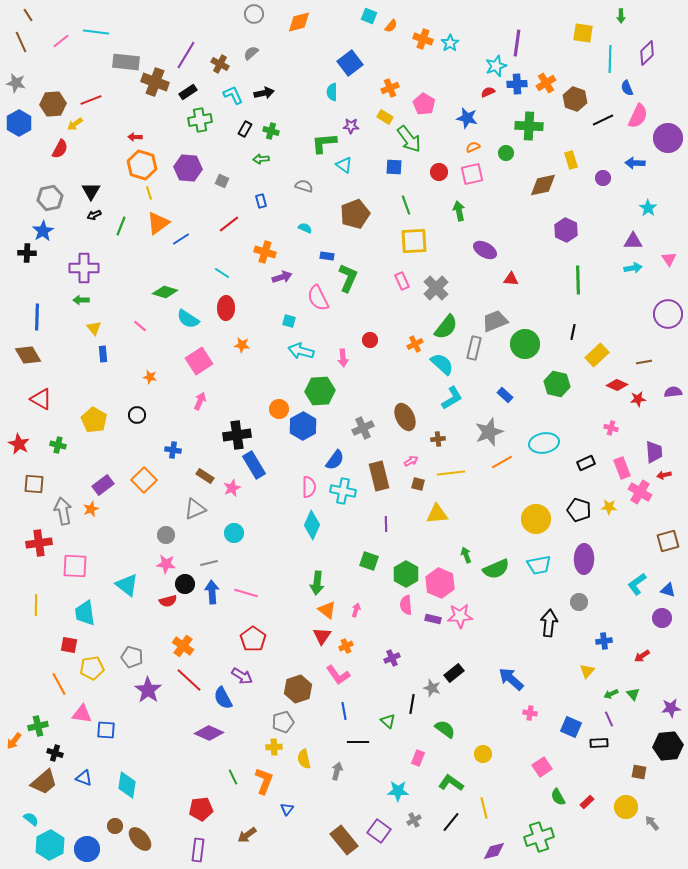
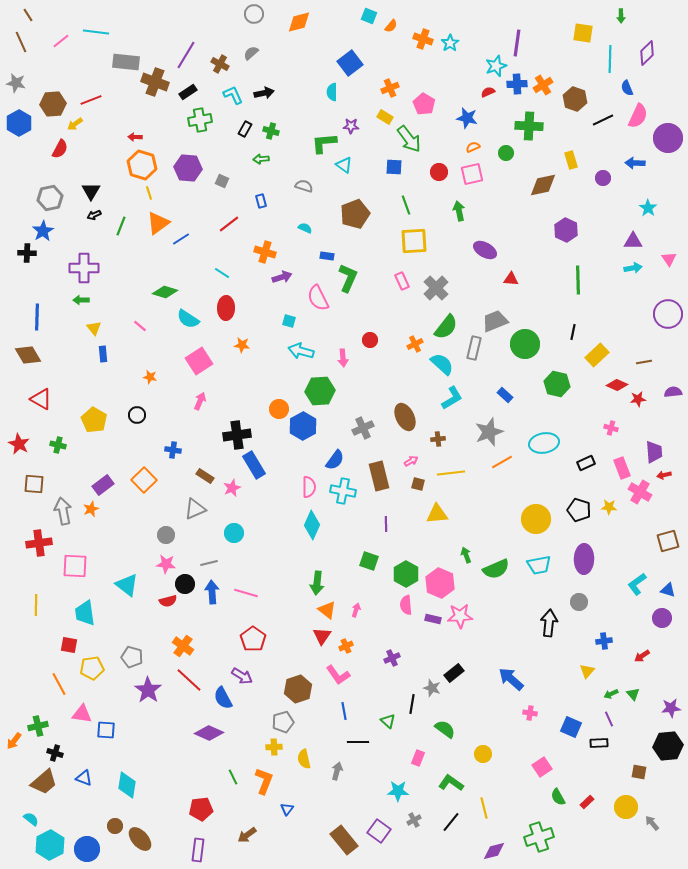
orange cross at (546, 83): moved 3 px left, 2 px down
